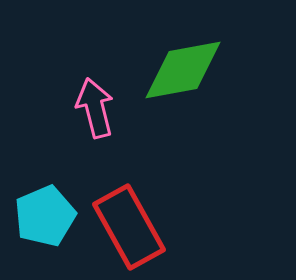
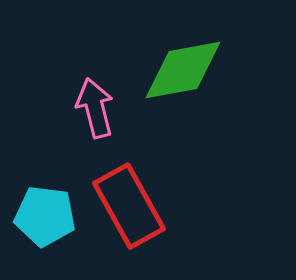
cyan pentagon: rotated 30 degrees clockwise
red rectangle: moved 21 px up
